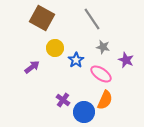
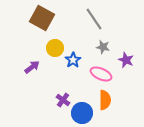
gray line: moved 2 px right
blue star: moved 3 px left
pink ellipse: rotated 10 degrees counterclockwise
orange semicircle: rotated 24 degrees counterclockwise
blue circle: moved 2 px left, 1 px down
